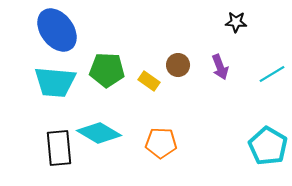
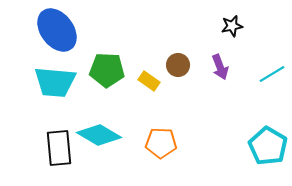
black star: moved 4 px left, 4 px down; rotated 15 degrees counterclockwise
cyan diamond: moved 2 px down
